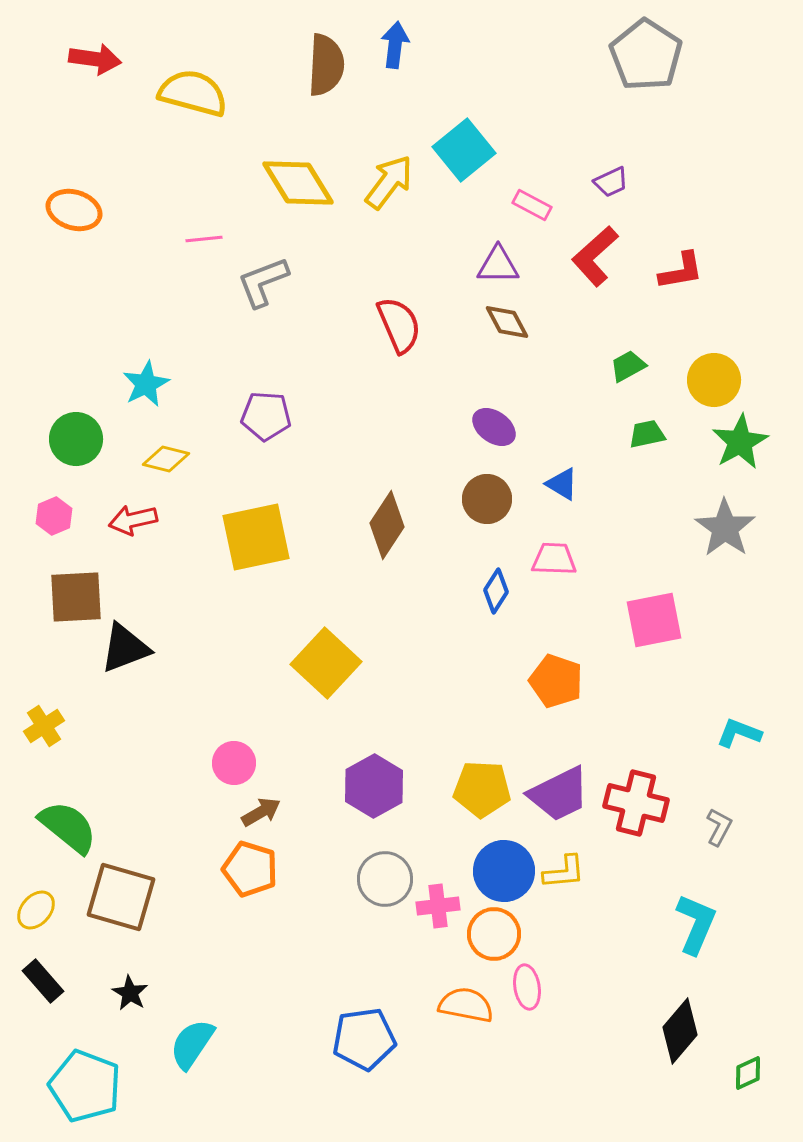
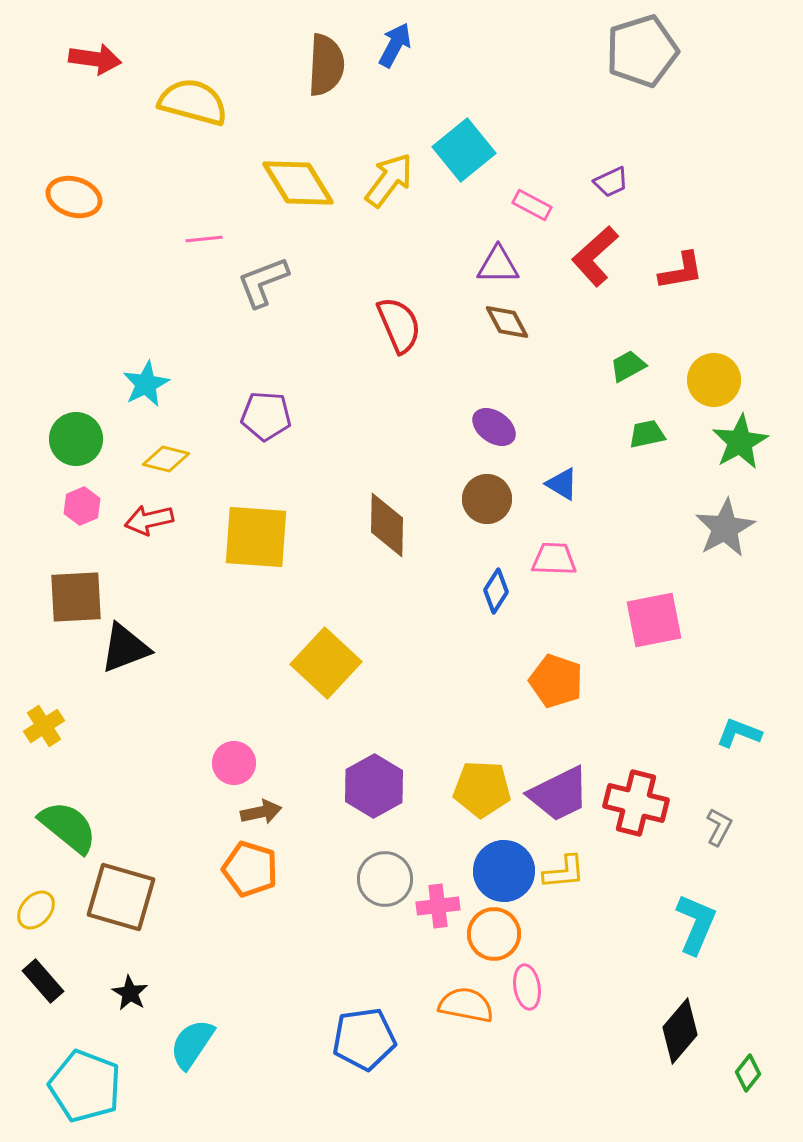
blue arrow at (395, 45): rotated 21 degrees clockwise
gray pentagon at (646, 55): moved 4 px left, 4 px up; rotated 22 degrees clockwise
yellow semicircle at (193, 93): moved 9 px down
yellow arrow at (389, 182): moved 2 px up
orange ellipse at (74, 210): moved 13 px up
pink hexagon at (54, 516): moved 28 px right, 10 px up
red arrow at (133, 520): moved 16 px right
brown diamond at (387, 525): rotated 32 degrees counterclockwise
gray star at (725, 528): rotated 8 degrees clockwise
yellow square at (256, 537): rotated 16 degrees clockwise
brown arrow at (261, 812): rotated 18 degrees clockwise
green diamond at (748, 1073): rotated 27 degrees counterclockwise
